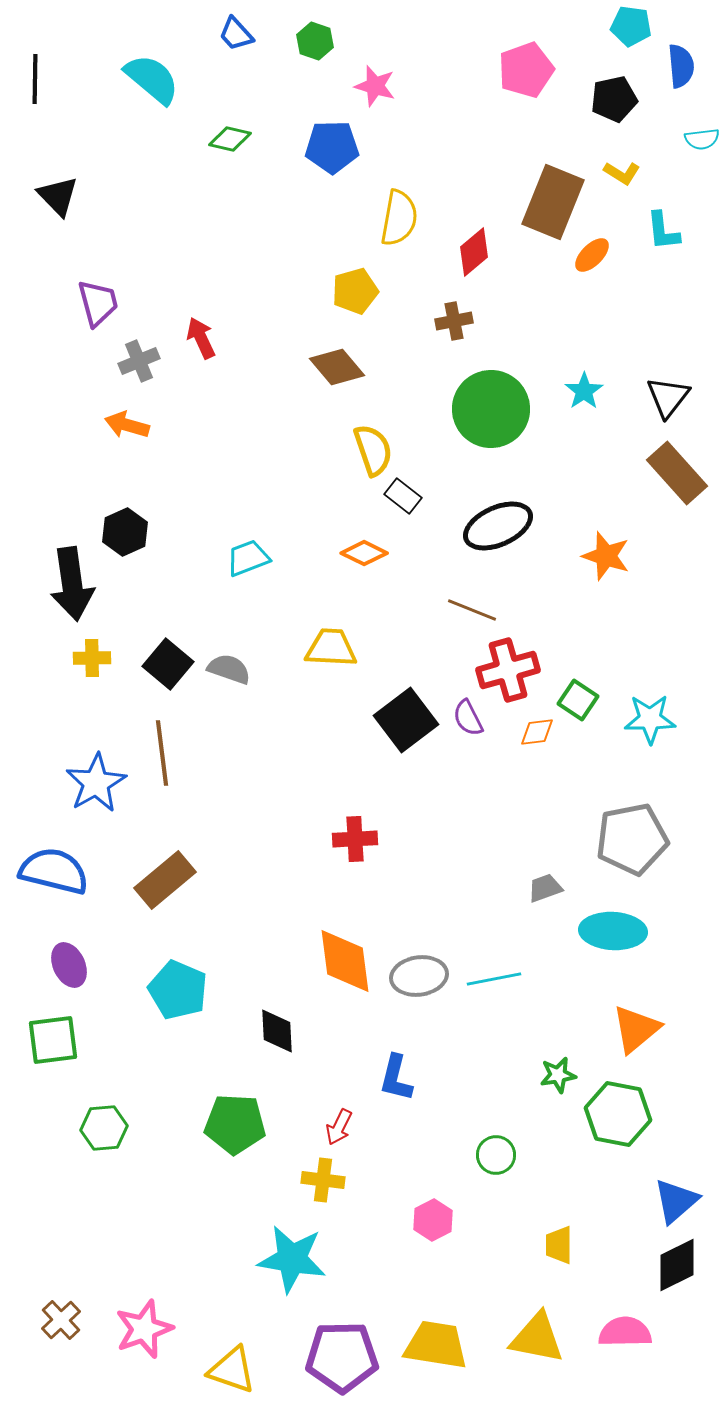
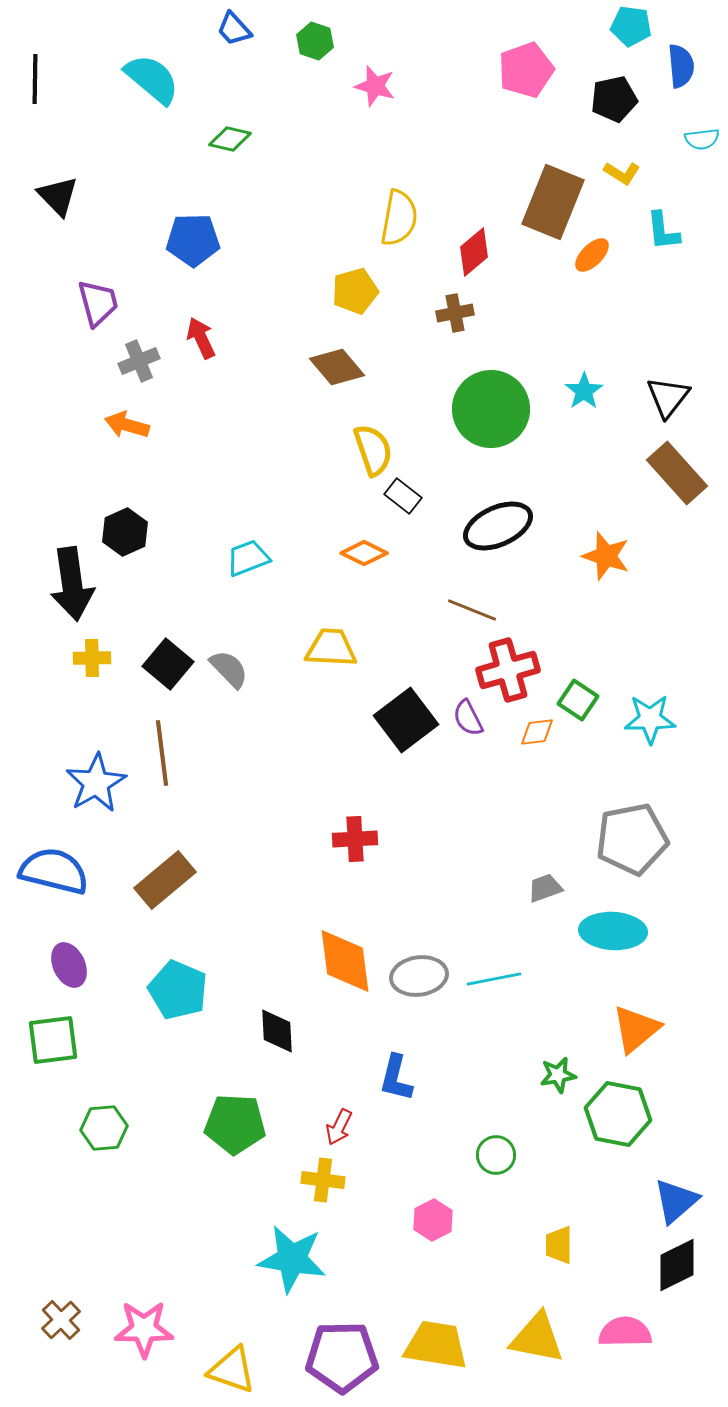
blue trapezoid at (236, 34): moved 2 px left, 5 px up
blue pentagon at (332, 147): moved 139 px left, 93 px down
brown cross at (454, 321): moved 1 px right, 8 px up
gray semicircle at (229, 669): rotated 27 degrees clockwise
pink star at (144, 1329): rotated 20 degrees clockwise
